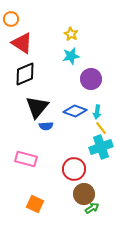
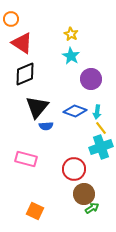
cyan star: rotated 30 degrees counterclockwise
orange square: moved 7 px down
